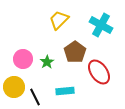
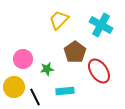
green star: moved 7 px down; rotated 24 degrees clockwise
red ellipse: moved 1 px up
